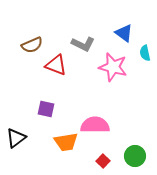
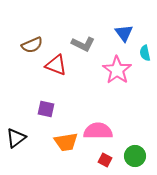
blue triangle: rotated 18 degrees clockwise
pink star: moved 4 px right, 3 px down; rotated 20 degrees clockwise
pink semicircle: moved 3 px right, 6 px down
red square: moved 2 px right, 1 px up; rotated 16 degrees counterclockwise
